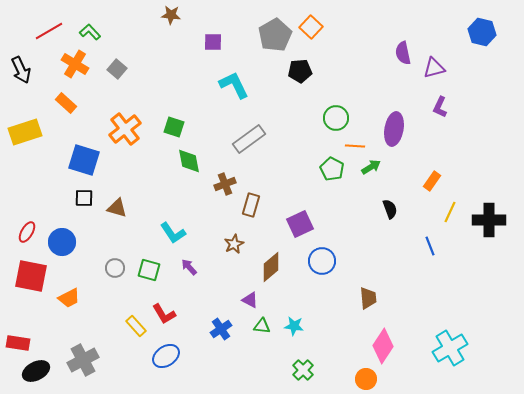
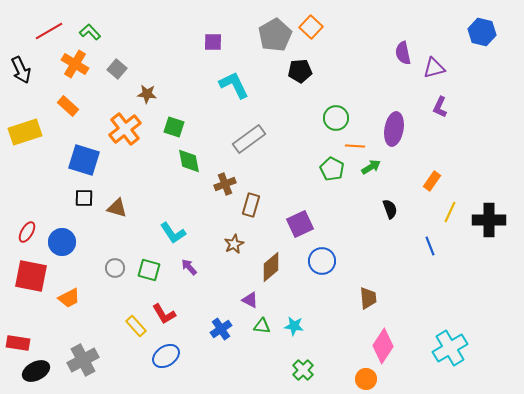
brown star at (171, 15): moved 24 px left, 79 px down
orange rectangle at (66, 103): moved 2 px right, 3 px down
